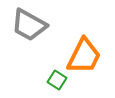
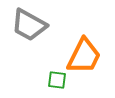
green square: rotated 24 degrees counterclockwise
